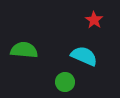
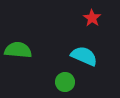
red star: moved 2 px left, 2 px up
green semicircle: moved 6 px left
